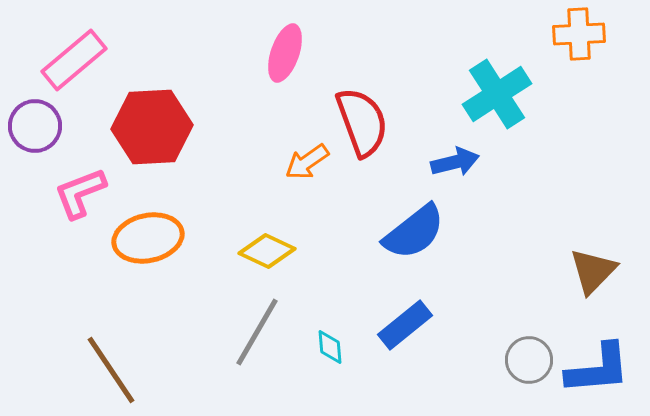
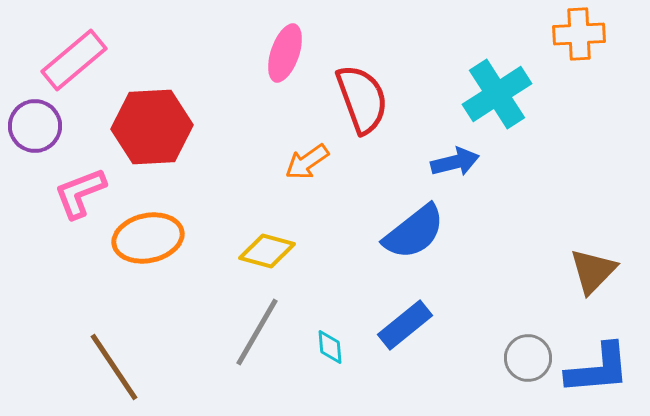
red semicircle: moved 23 px up
yellow diamond: rotated 10 degrees counterclockwise
gray circle: moved 1 px left, 2 px up
brown line: moved 3 px right, 3 px up
